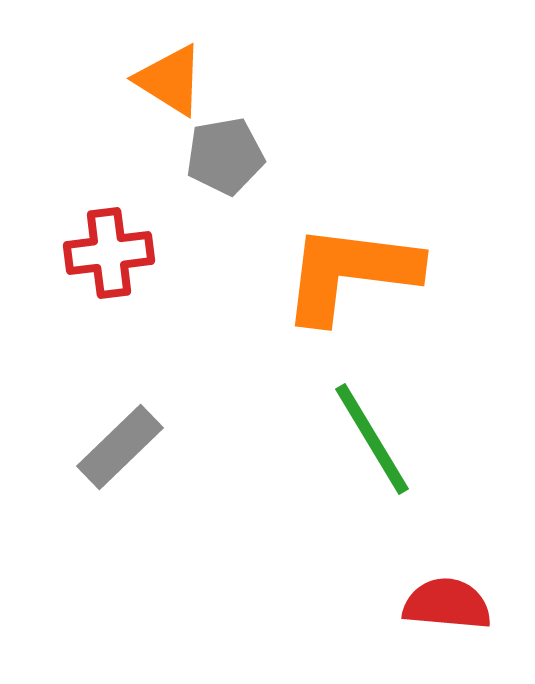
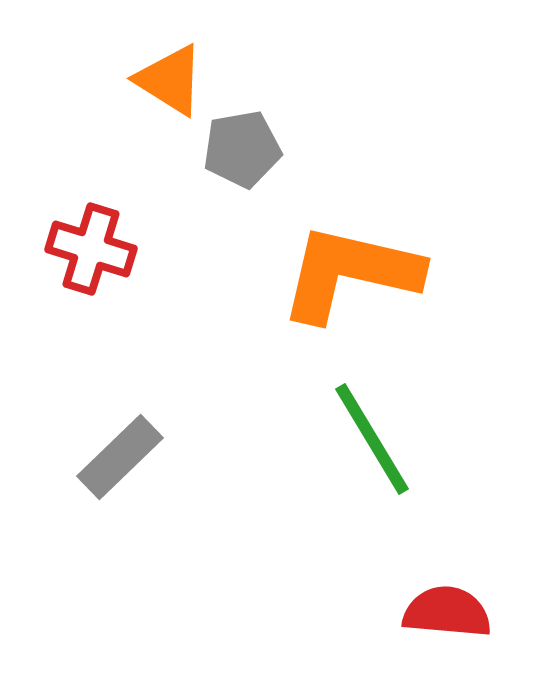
gray pentagon: moved 17 px right, 7 px up
red cross: moved 18 px left, 4 px up; rotated 24 degrees clockwise
orange L-shape: rotated 6 degrees clockwise
gray rectangle: moved 10 px down
red semicircle: moved 8 px down
